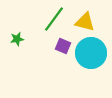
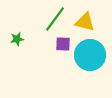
green line: moved 1 px right
purple square: moved 2 px up; rotated 21 degrees counterclockwise
cyan circle: moved 1 px left, 2 px down
